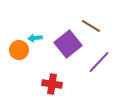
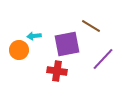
cyan arrow: moved 1 px left, 2 px up
purple square: moved 1 px left; rotated 28 degrees clockwise
purple line: moved 4 px right, 3 px up
red cross: moved 5 px right, 13 px up
